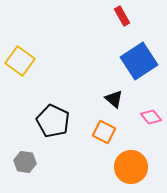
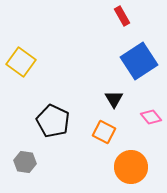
yellow square: moved 1 px right, 1 px down
black triangle: rotated 18 degrees clockwise
